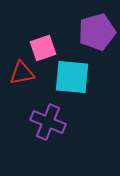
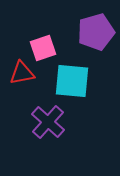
purple pentagon: moved 1 px left
cyan square: moved 4 px down
purple cross: rotated 20 degrees clockwise
